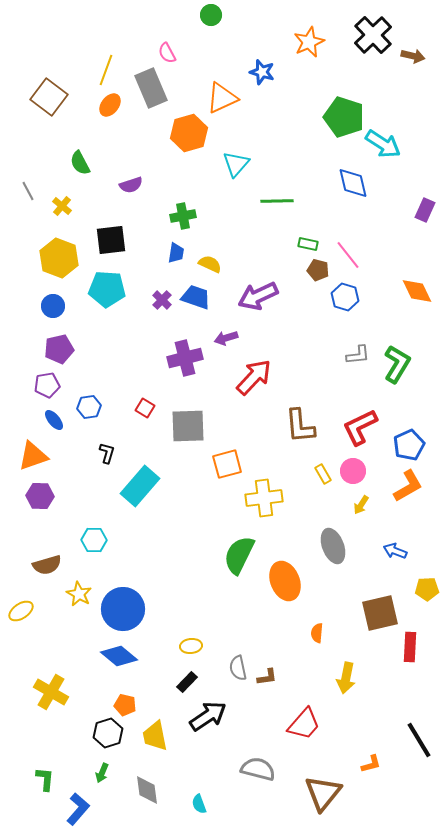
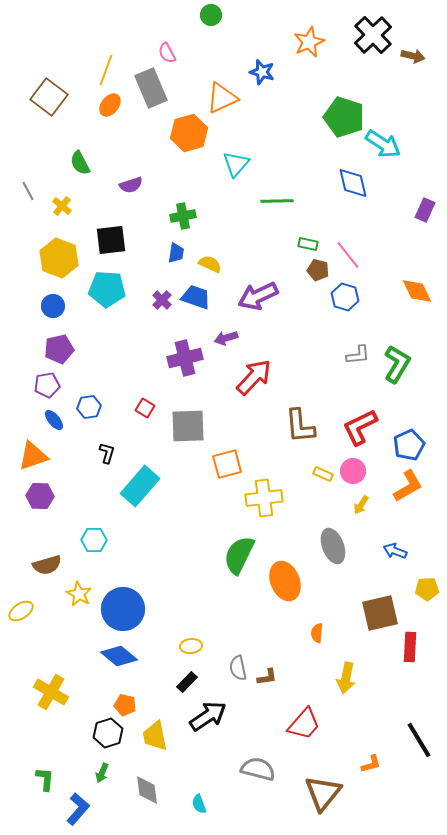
yellow rectangle at (323, 474): rotated 36 degrees counterclockwise
